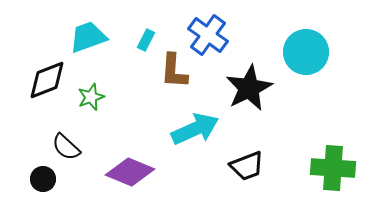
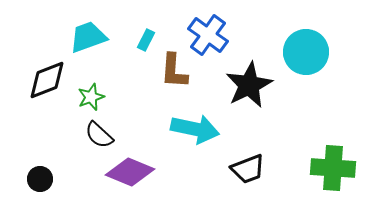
black star: moved 3 px up
cyan arrow: rotated 36 degrees clockwise
black semicircle: moved 33 px right, 12 px up
black trapezoid: moved 1 px right, 3 px down
black circle: moved 3 px left
